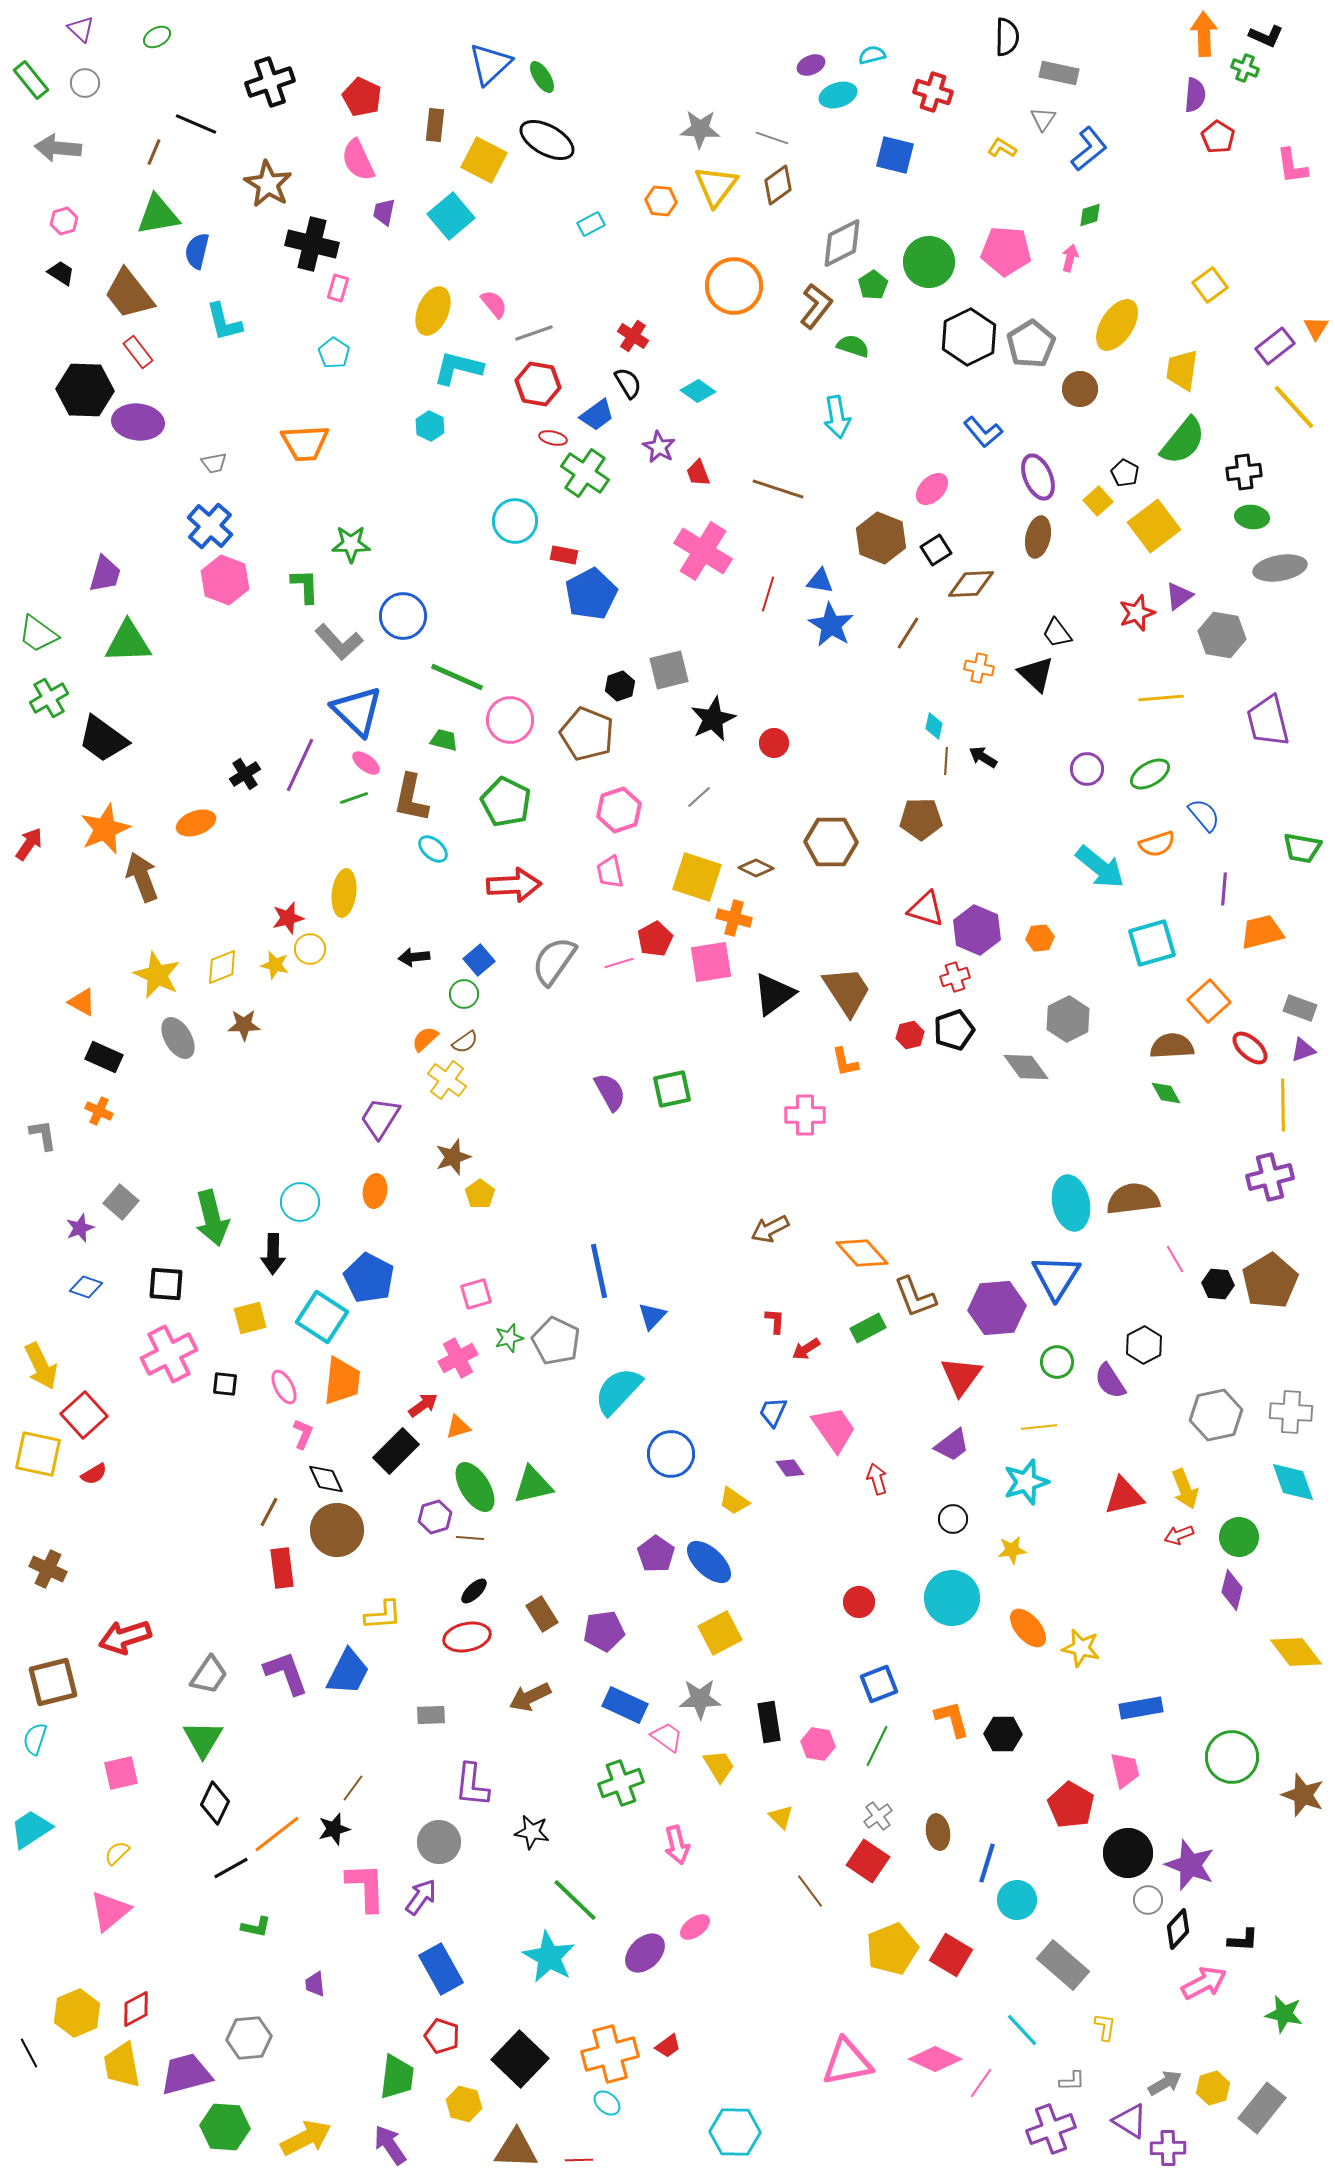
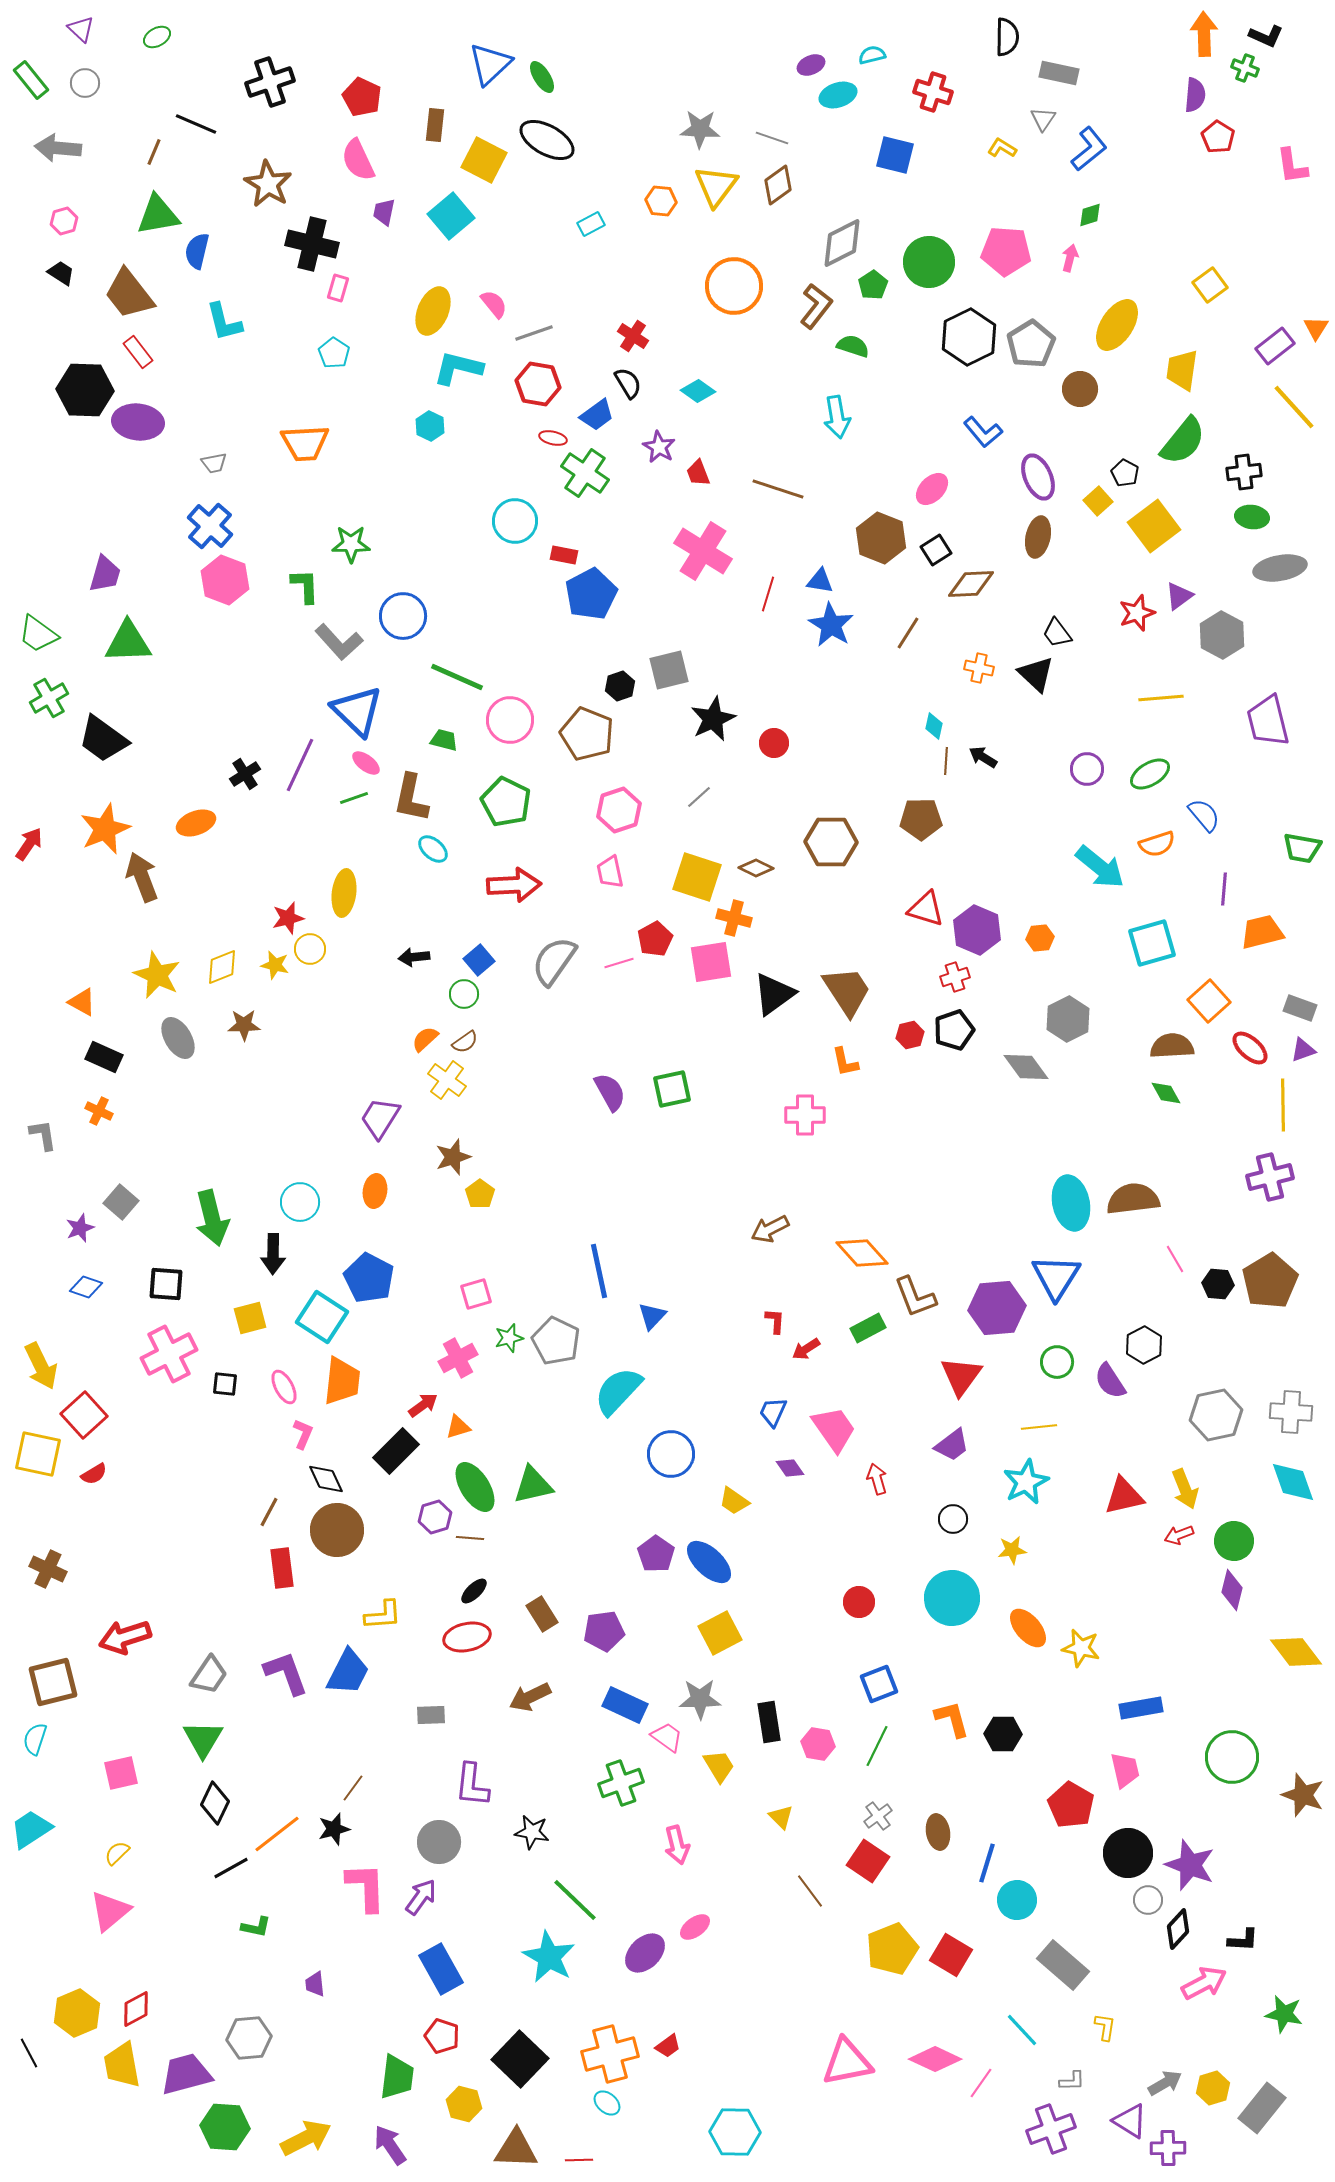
gray hexagon at (1222, 635): rotated 18 degrees clockwise
cyan star at (1026, 1482): rotated 9 degrees counterclockwise
green circle at (1239, 1537): moved 5 px left, 4 px down
